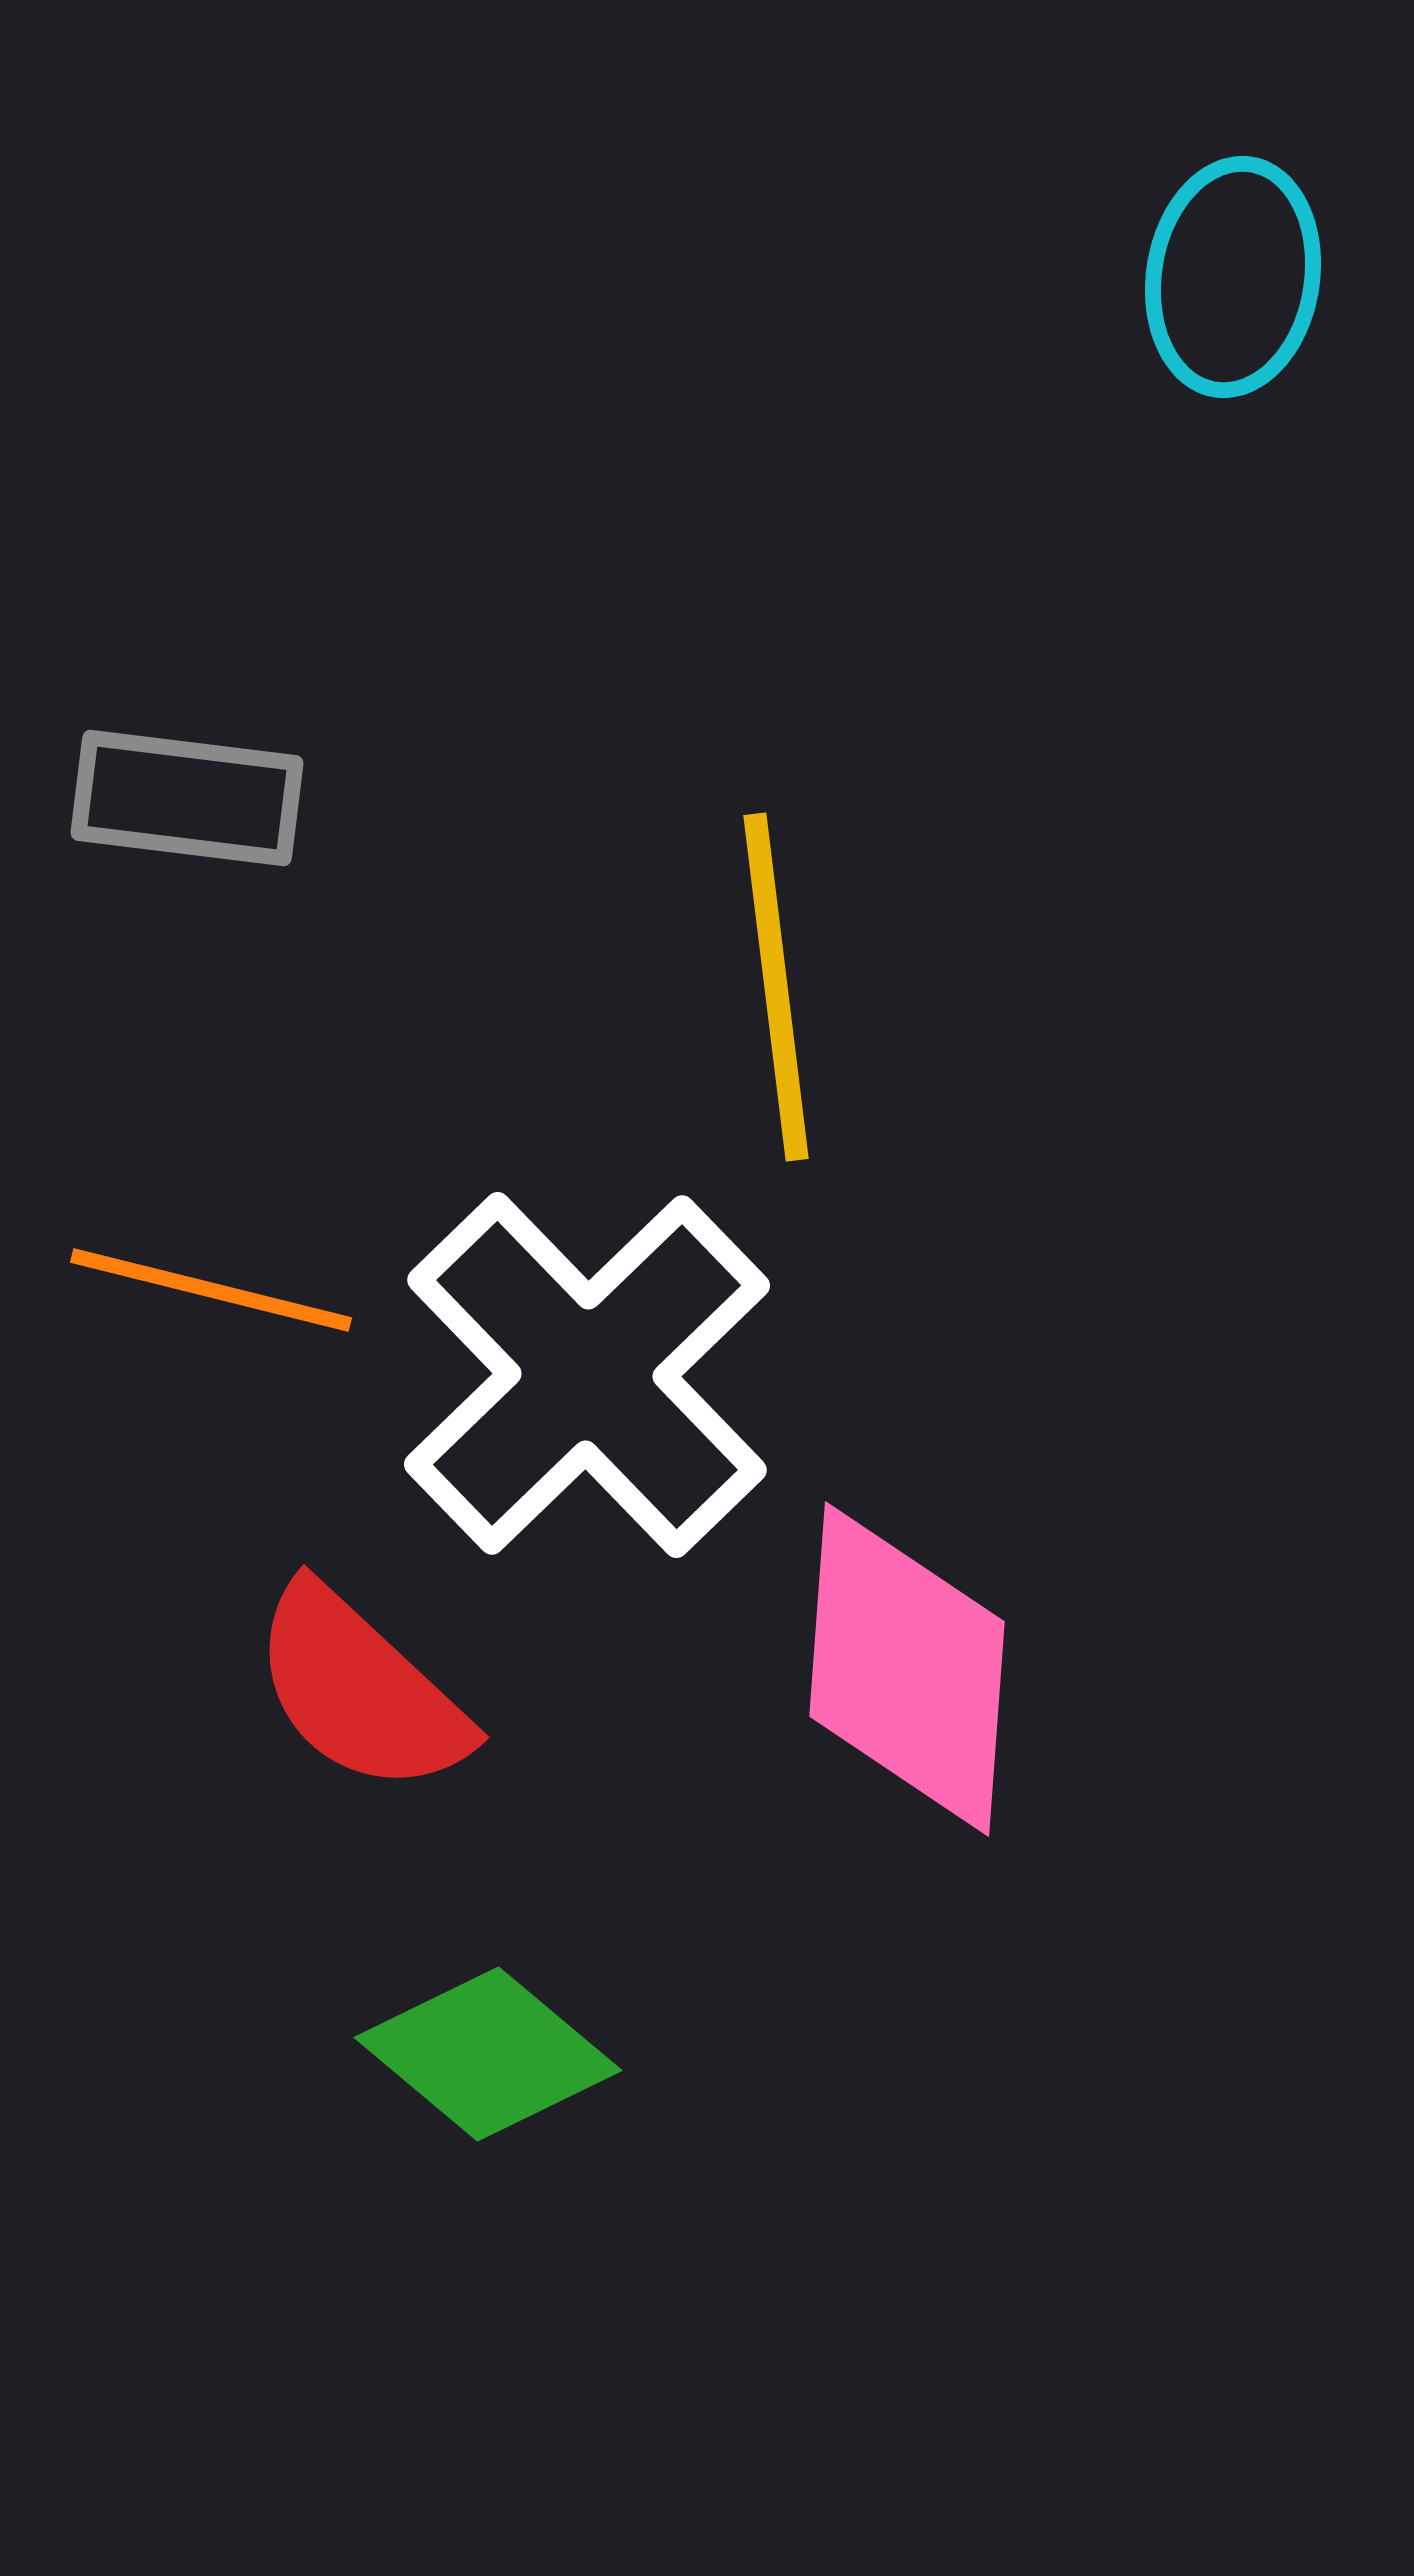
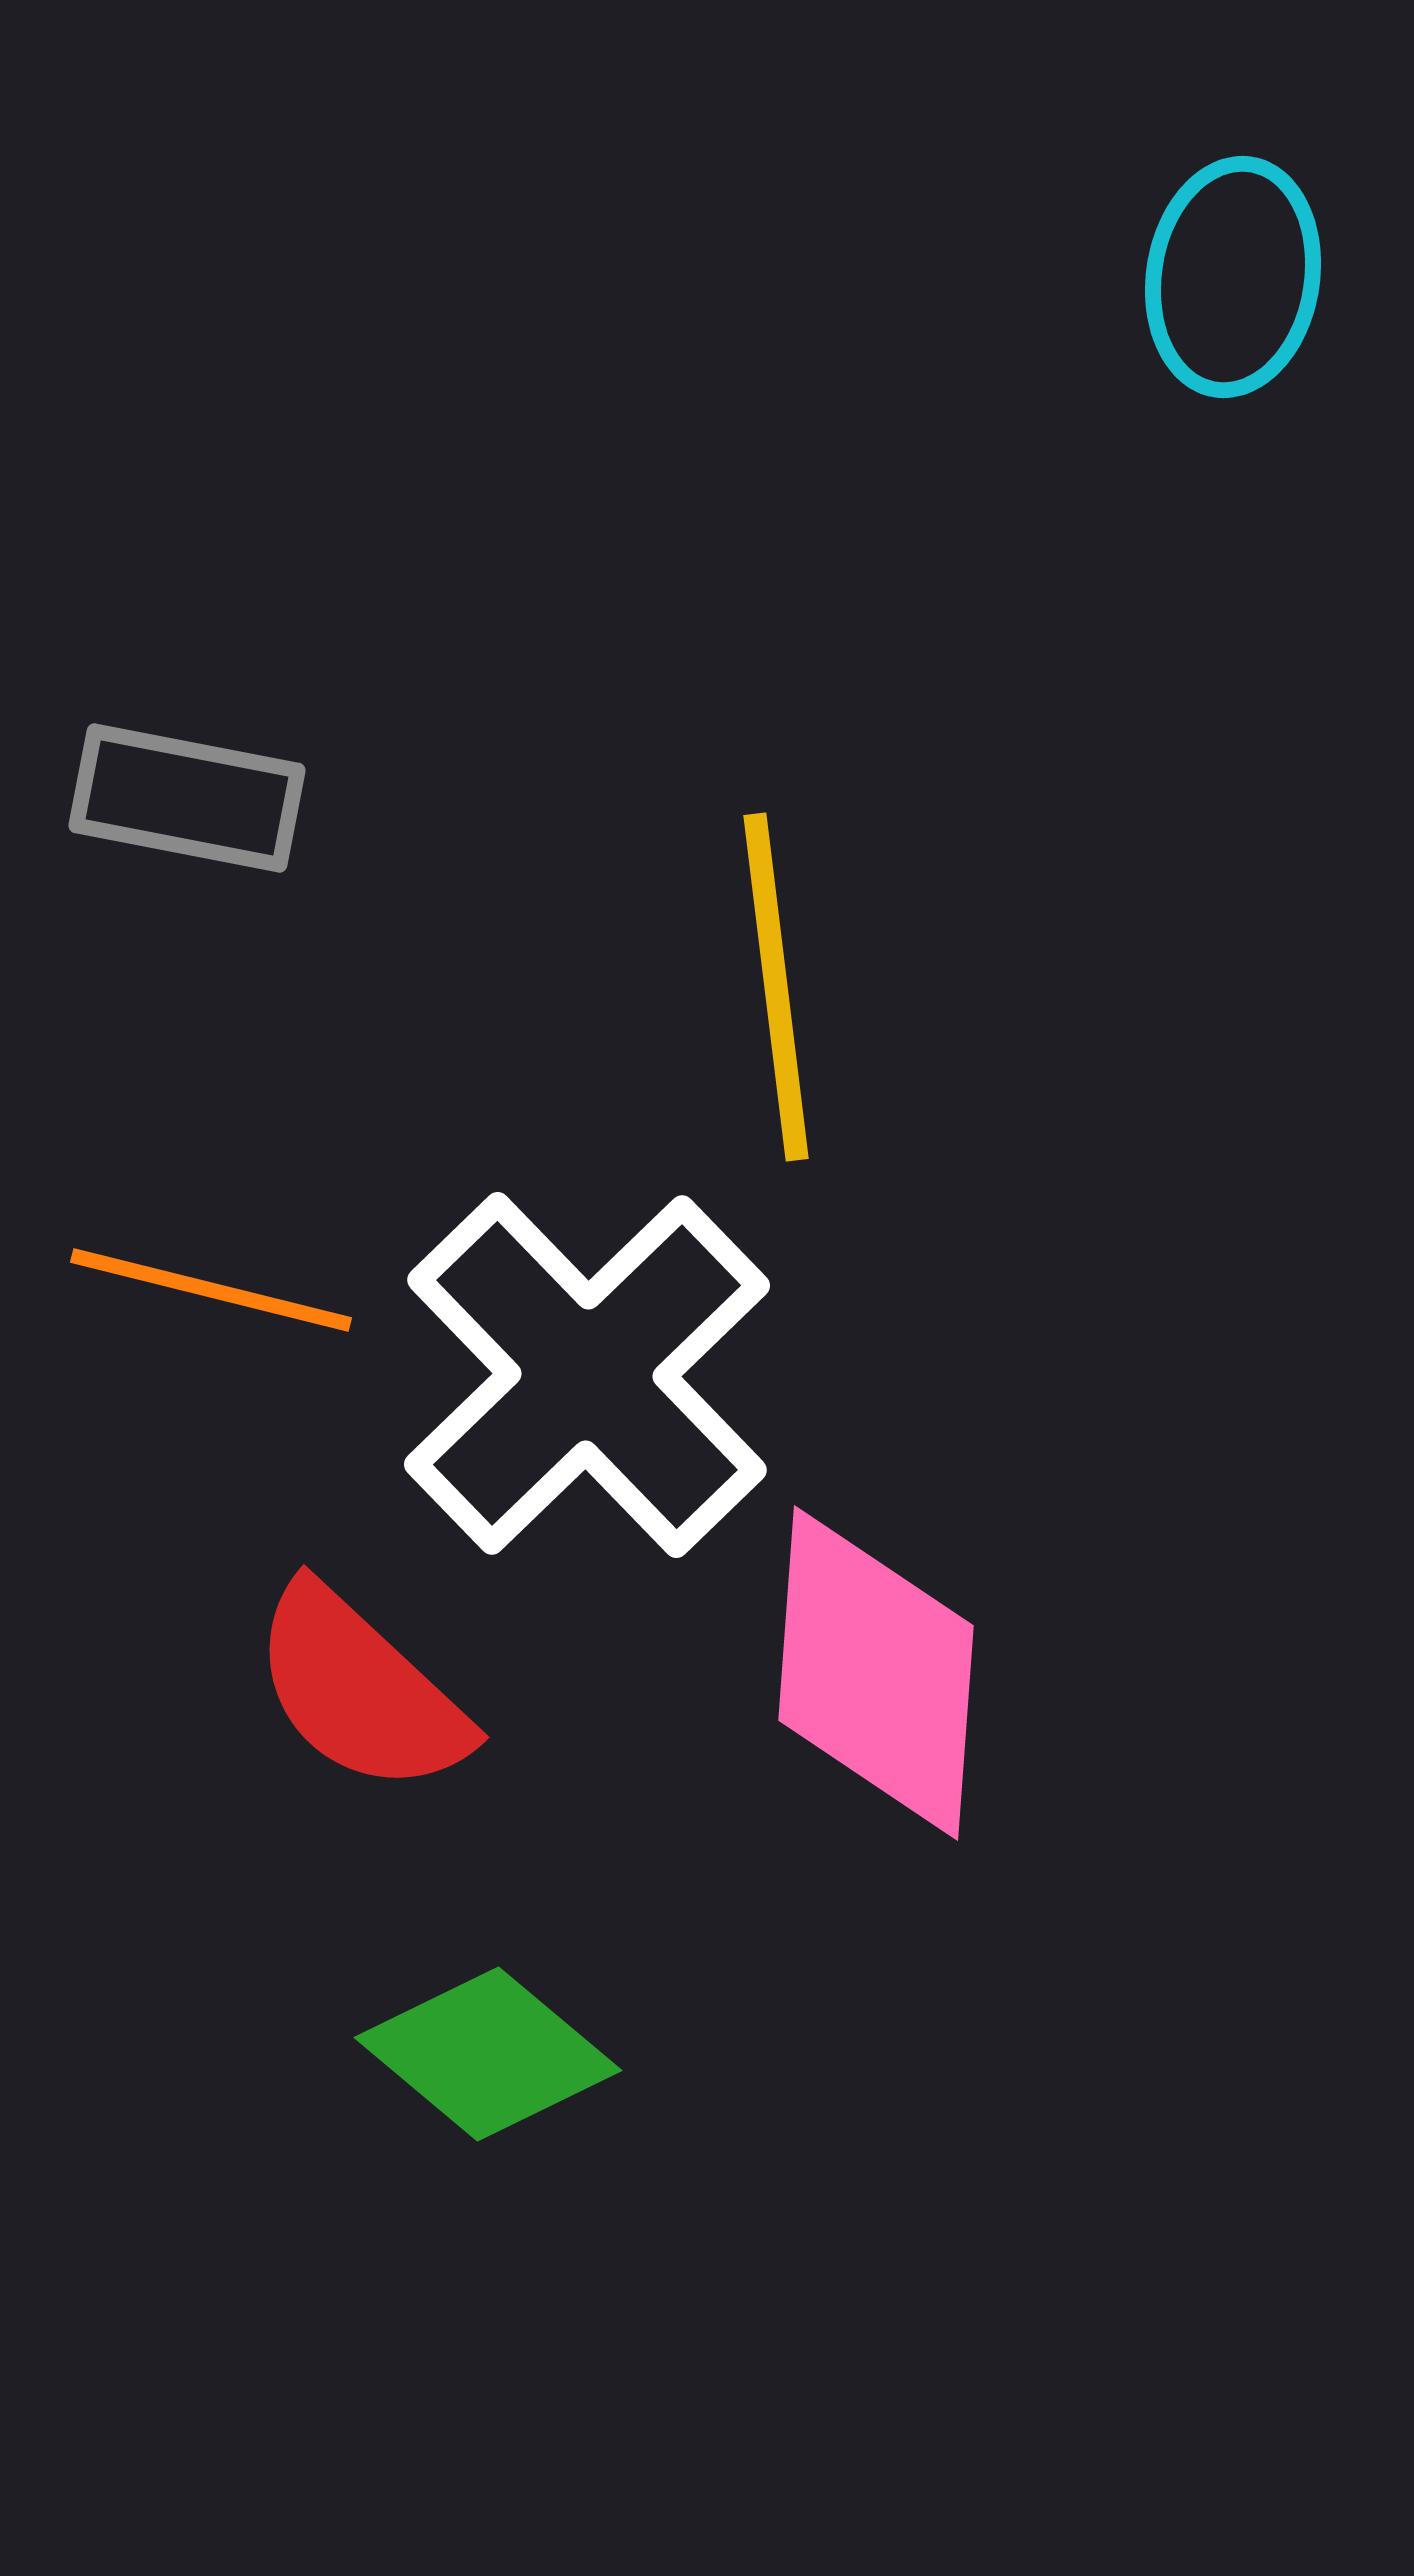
gray rectangle: rotated 4 degrees clockwise
pink diamond: moved 31 px left, 4 px down
